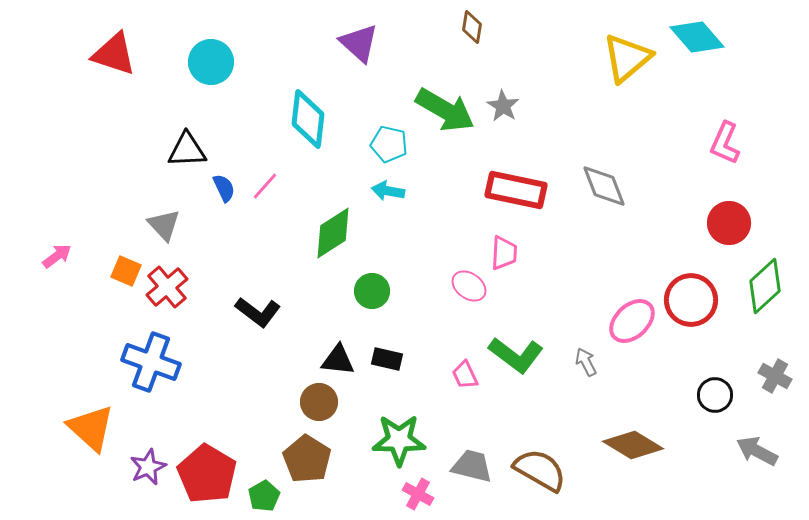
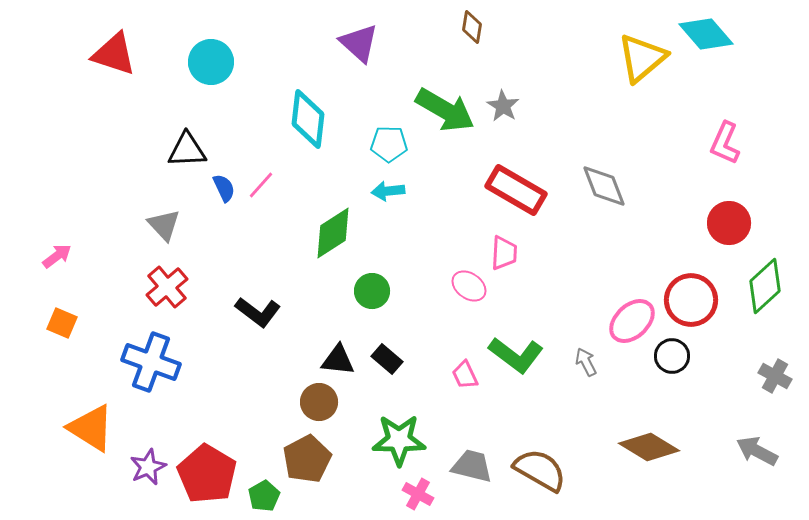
cyan diamond at (697, 37): moved 9 px right, 3 px up
yellow triangle at (627, 58): moved 15 px right
cyan pentagon at (389, 144): rotated 12 degrees counterclockwise
pink line at (265, 186): moved 4 px left, 1 px up
red rectangle at (516, 190): rotated 18 degrees clockwise
cyan arrow at (388, 191): rotated 16 degrees counterclockwise
orange square at (126, 271): moved 64 px left, 52 px down
black rectangle at (387, 359): rotated 28 degrees clockwise
black circle at (715, 395): moved 43 px left, 39 px up
orange triangle at (91, 428): rotated 10 degrees counterclockwise
brown diamond at (633, 445): moved 16 px right, 2 px down
brown pentagon at (307, 459): rotated 12 degrees clockwise
